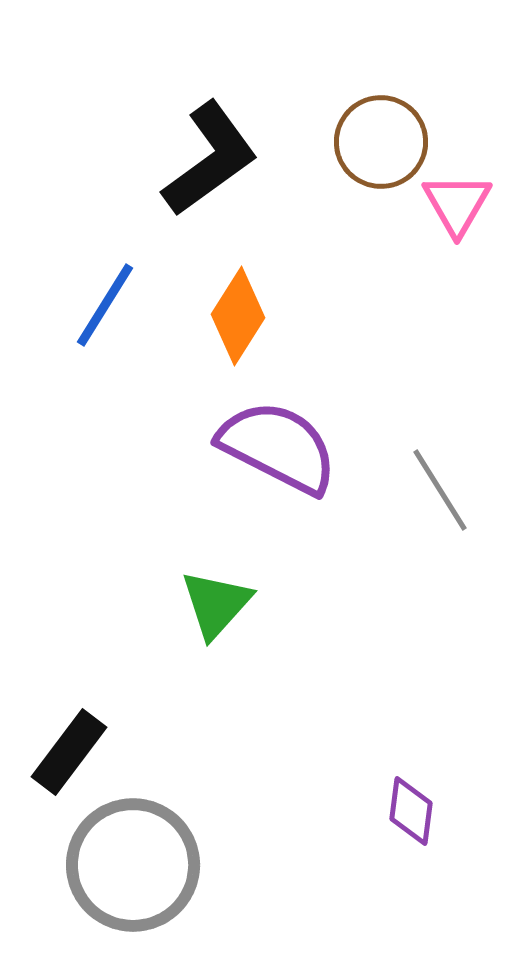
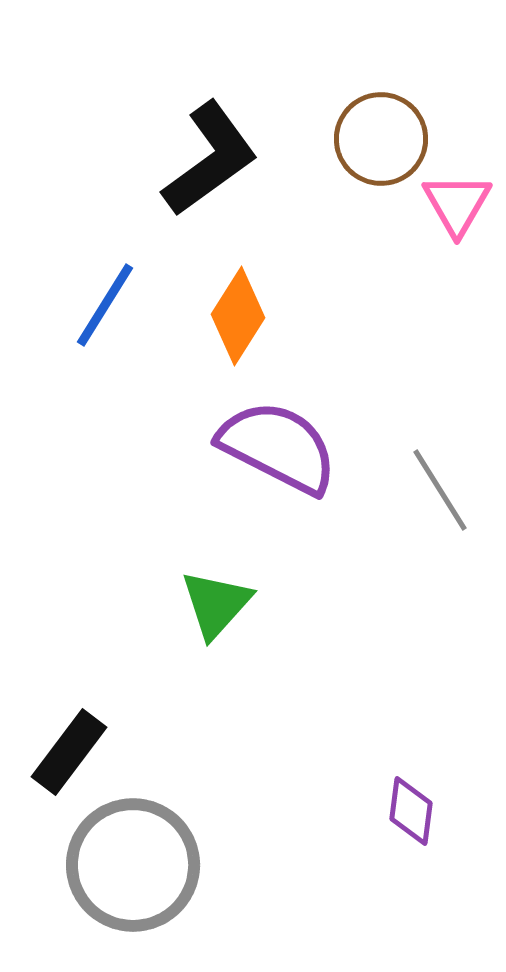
brown circle: moved 3 px up
